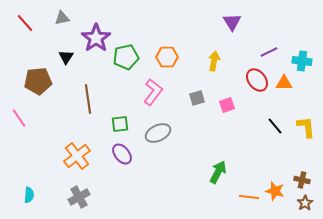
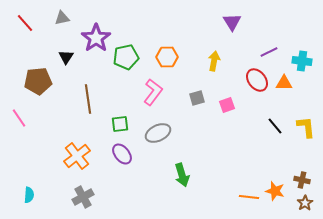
green arrow: moved 36 px left, 3 px down; rotated 135 degrees clockwise
gray cross: moved 4 px right
